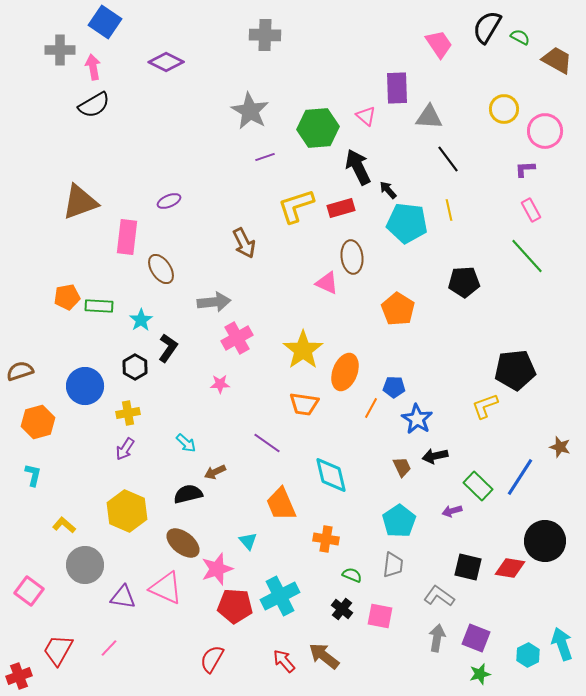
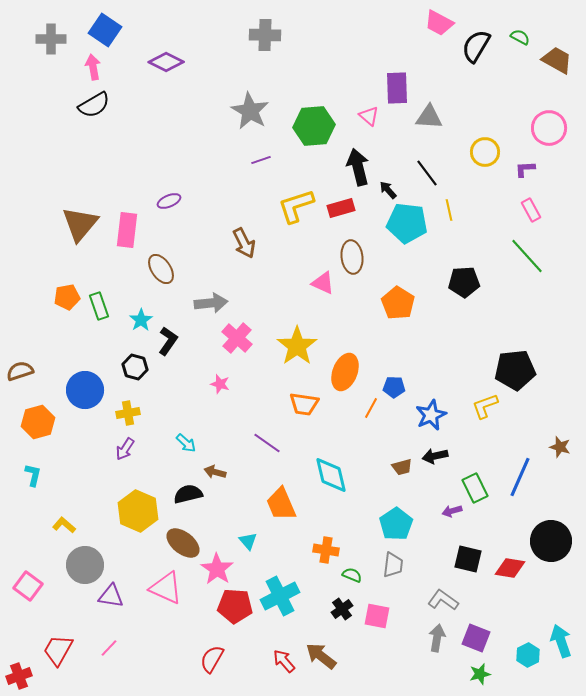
blue square at (105, 22): moved 8 px down
black semicircle at (487, 27): moved 11 px left, 19 px down
pink trapezoid at (439, 44): moved 21 px up; rotated 152 degrees clockwise
gray cross at (60, 50): moved 9 px left, 11 px up
yellow circle at (504, 109): moved 19 px left, 43 px down
pink triangle at (366, 116): moved 3 px right
green hexagon at (318, 128): moved 4 px left, 2 px up
pink circle at (545, 131): moved 4 px right, 3 px up
purple line at (265, 157): moved 4 px left, 3 px down
black line at (448, 159): moved 21 px left, 14 px down
black arrow at (358, 167): rotated 12 degrees clockwise
brown triangle at (80, 202): moved 22 px down; rotated 30 degrees counterclockwise
pink rectangle at (127, 237): moved 7 px up
pink triangle at (327, 283): moved 4 px left
gray arrow at (214, 302): moved 3 px left, 1 px down
green rectangle at (99, 306): rotated 68 degrees clockwise
orange pentagon at (398, 309): moved 6 px up
pink cross at (237, 338): rotated 20 degrees counterclockwise
black L-shape at (168, 348): moved 7 px up
yellow star at (303, 350): moved 6 px left, 4 px up
black hexagon at (135, 367): rotated 15 degrees counterclockwise
pink star at (220, 384): rotated 18 degrees clockwise
blue circle at (85, 386): moved 4 px down
blue star at (417, 419): moved 14 px right, 4 px up; rotated 16 degrees clockwise
brown trapezoid at (402, 467): rotated 100 degrees clockwise
brown arrow at (215, 472): rotated 40 degrees clockwise
blue line at (520, 477): rotated 9 degrees counterclockwise
green rectangle at (478, 486): moved 3 px left, 2 px down; rotated 20 degrees clockwise
yellow hexagon at (127, 511): moved 11 px right
cyan pentagon at (399, 521): moved 3 px left, 3 px down
orange cross at (326, 539): moved 11 px down
black circle at (545, 541): moved 6 px right
black square at (468, 567): moved 8 px up
pink star at (217, 569): rotated 20 degrees counterclockwise
pink square at (29, 591): moved 1 px left, 5 px up
gray L-shape at (439, 596): moved 4 px right, 4 px down
purple triangle at (123, 597): moved 12 px left, 1 px up
black cross at (342, 609): rotated 15 degrees clockwise
pink square at (380, 616): moved 3 px left
cyan arrow at (562, 644): moved 1 px left, 3 px up
brown arrow at (324, 656): moved 3 px left
